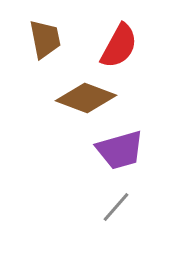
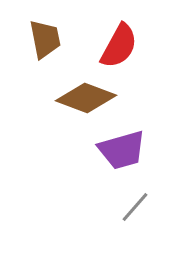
purple trapezoid: moved 2 px right
gray line: moved 19 px right
